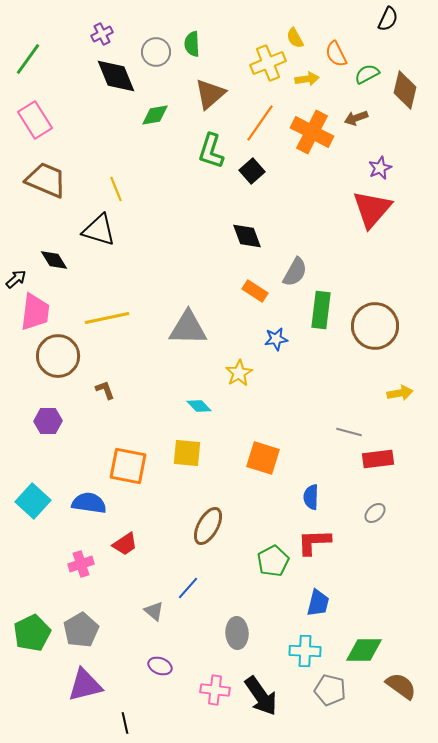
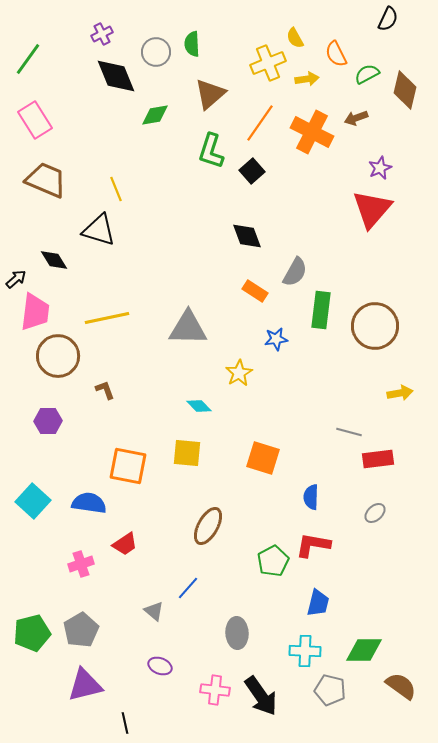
red L-shape at (314, 542): moved 1 px left, 3 px down; rotated 12 degrees clockwise
green pentagon at (32, 633): rotated 12 degrees clockwise
